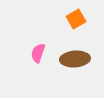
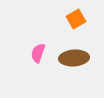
brown ellipse: moved 1 px left, 1 px up
